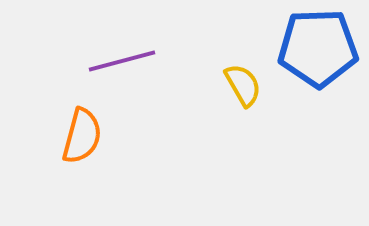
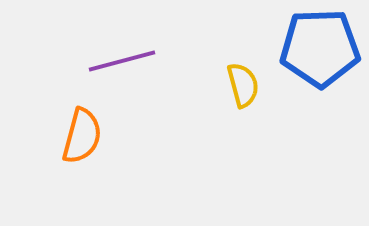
blue pentagon: moved 2 px right
yellow semicircle: rotated 15 degrees clockwise
